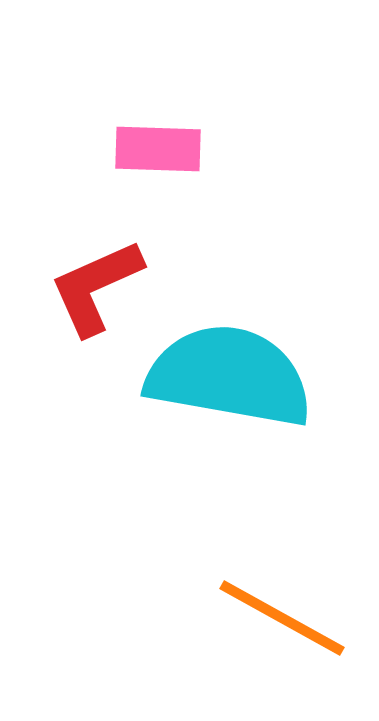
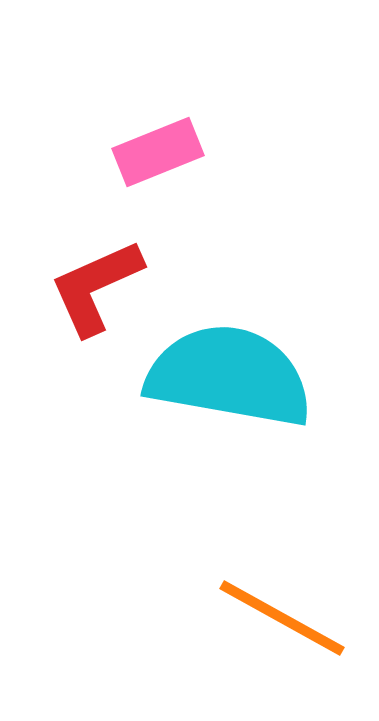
pink rectangle: moved 3 px down; rotated 24 degrees counterclockwise
